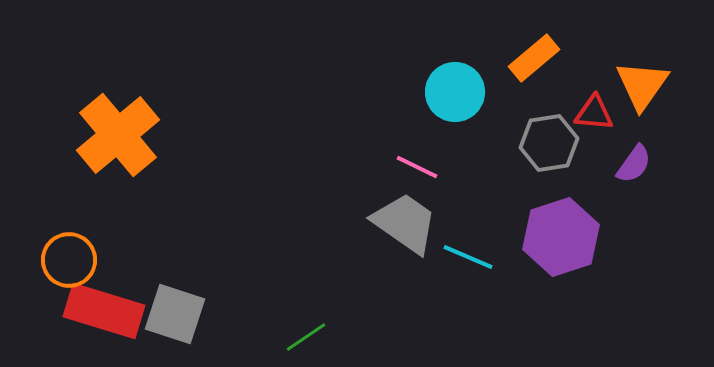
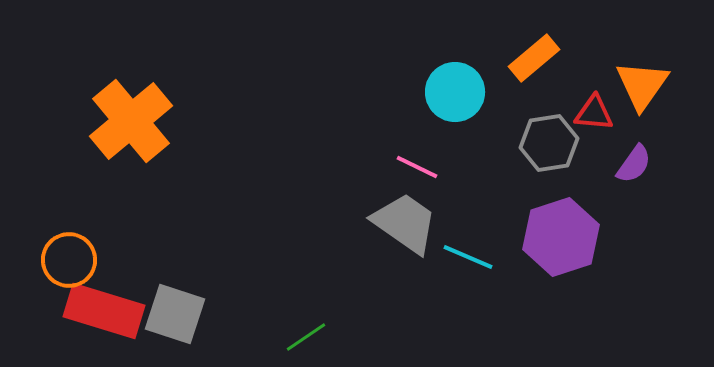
orange cross: moved 13 px right, 14 px up
